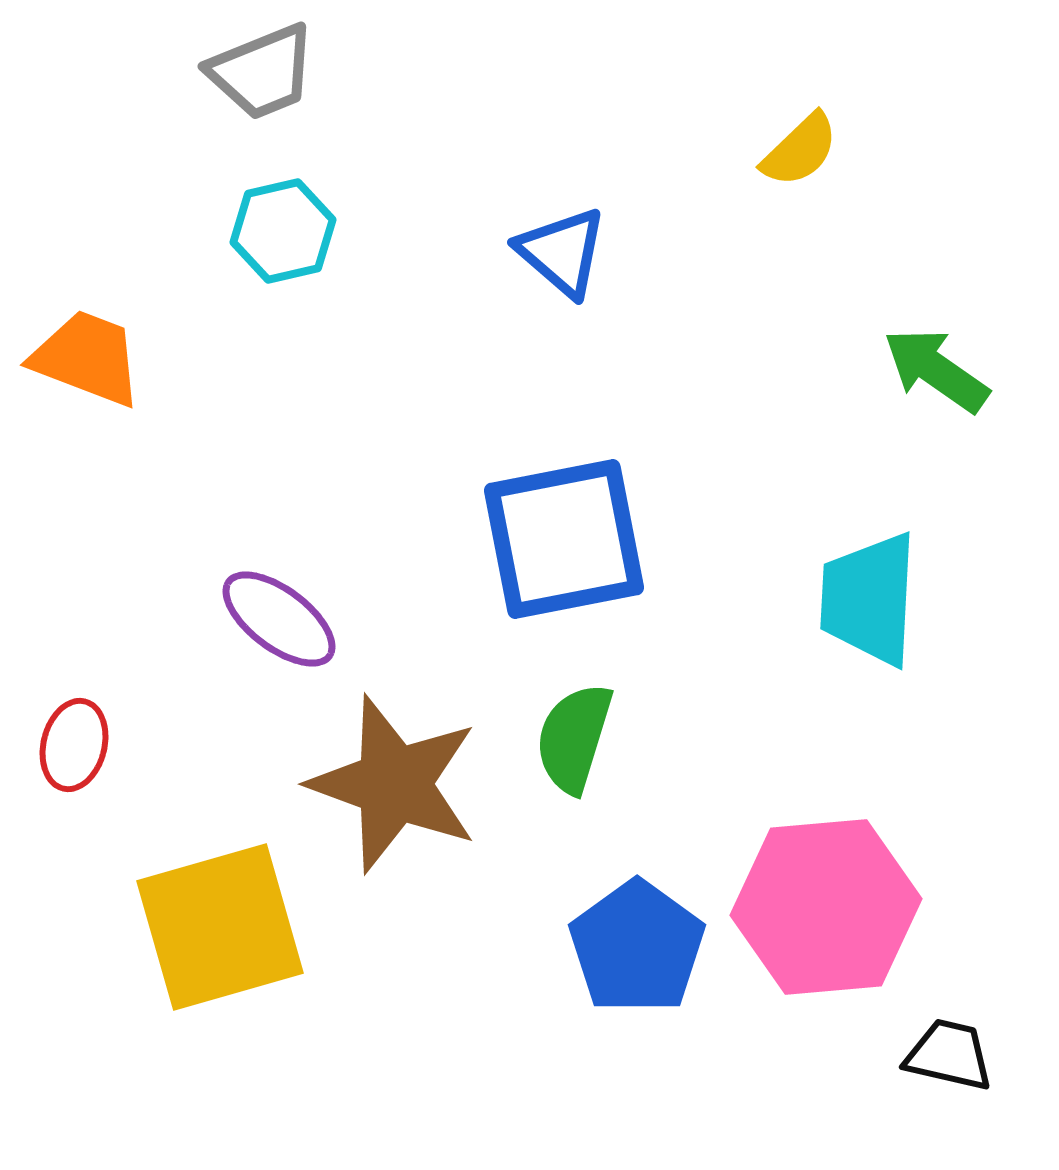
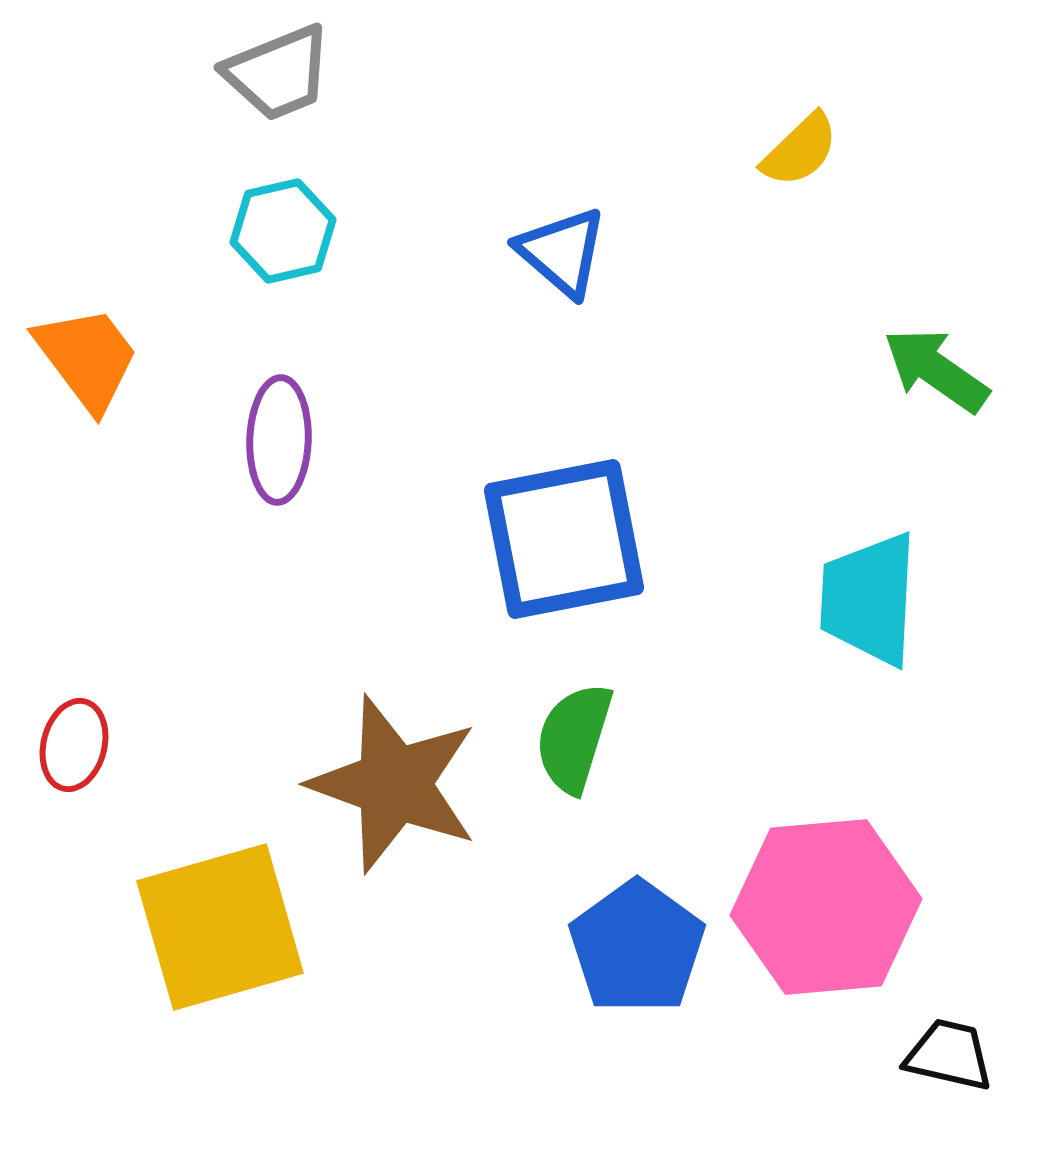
gray trapezoid: moved 16 px right, 1 px down
orange trapezoid: rotated 32 degrees clockwise
purple ellipse: moved 179 px up; rotated 55 degrees clockwise
